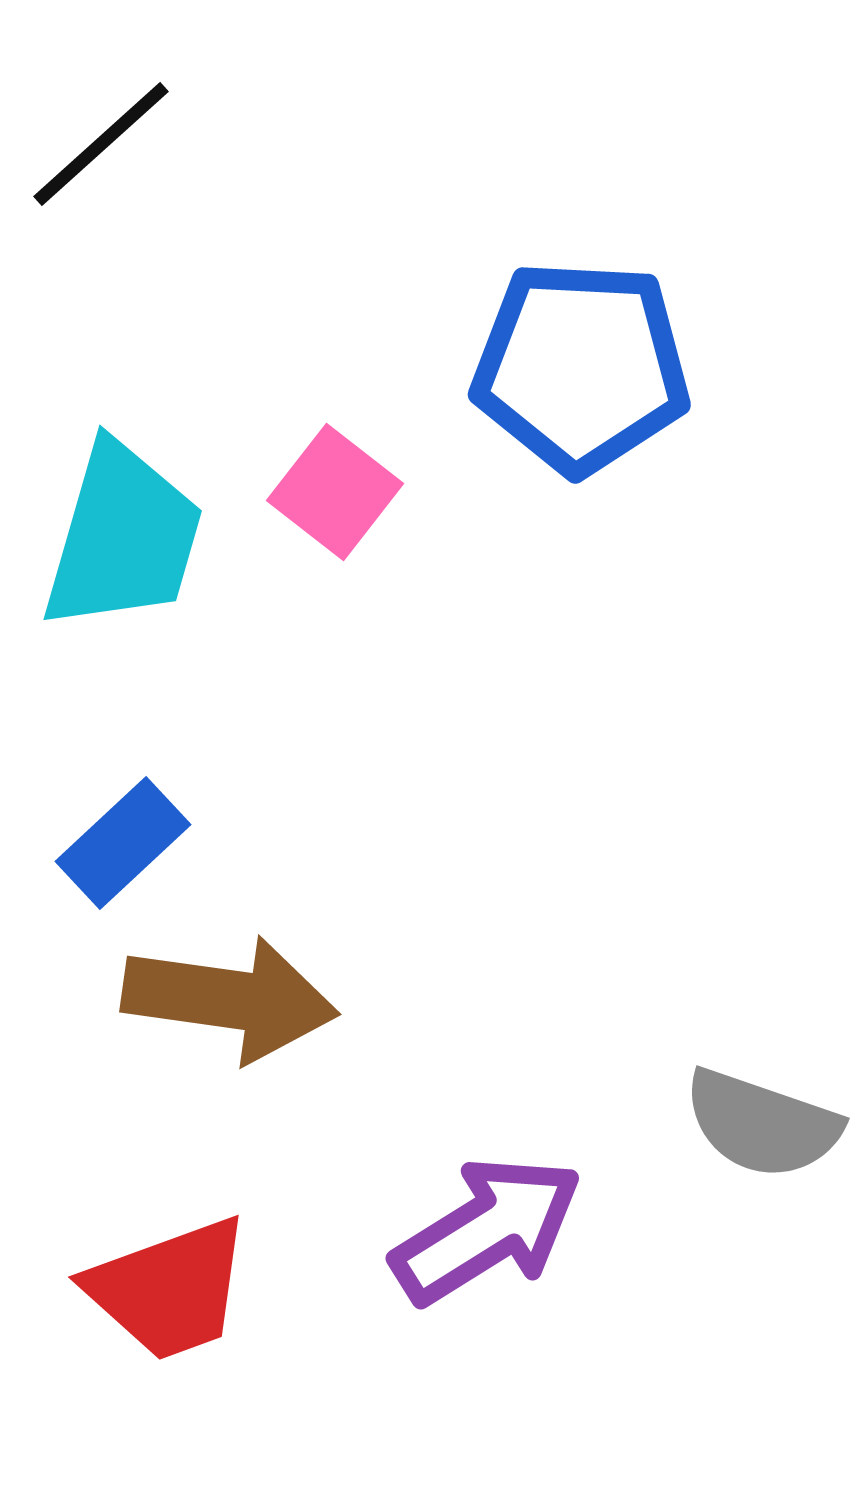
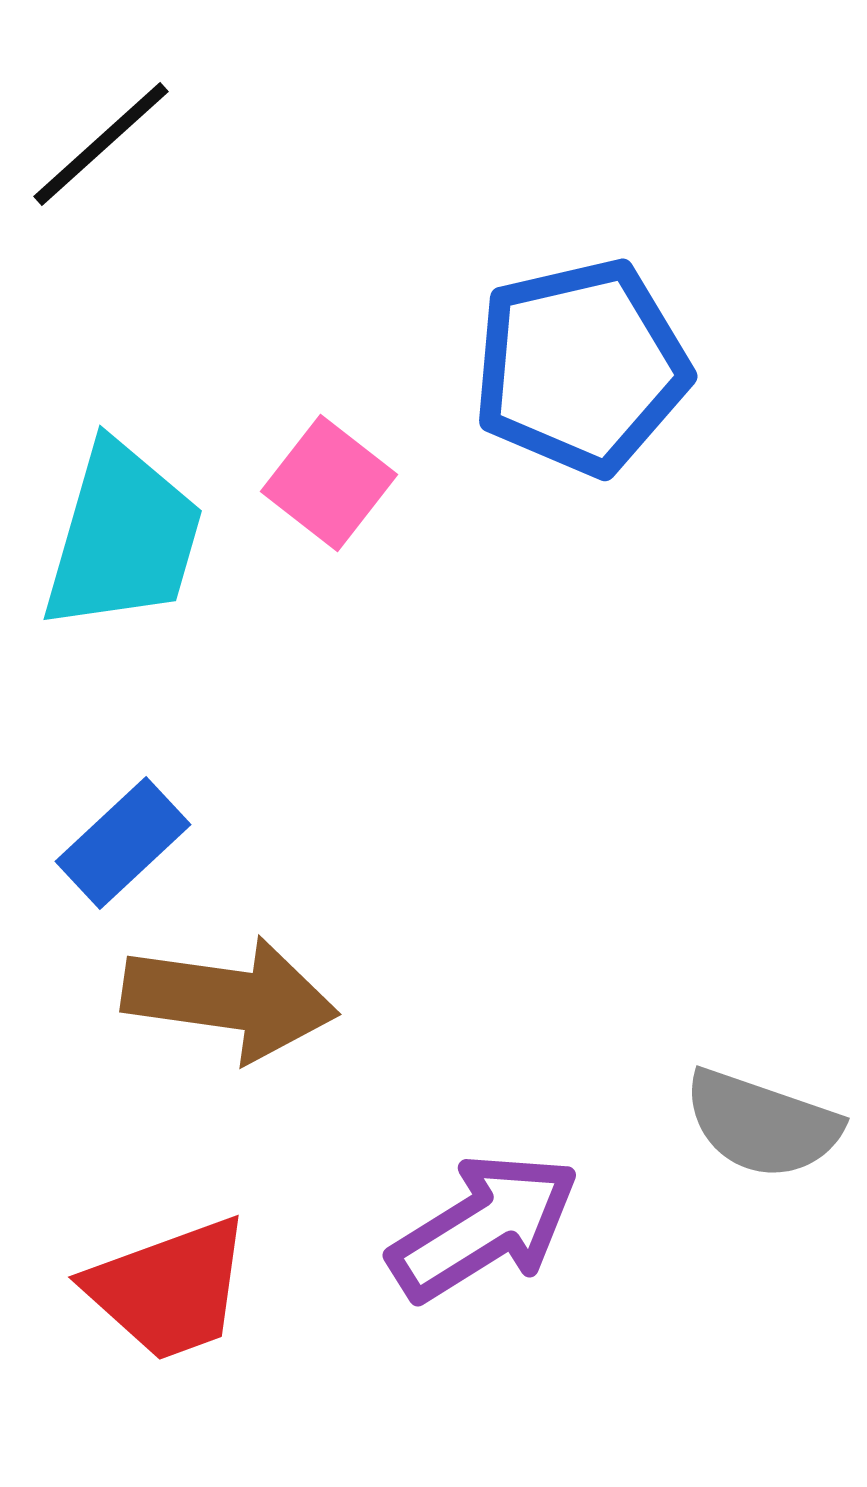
blue pentagon: rotated 16 degrees counterclockwise
pink square: moved 6 px left, 9 px up
purple arrow: moved 3 px left, 3 px up
